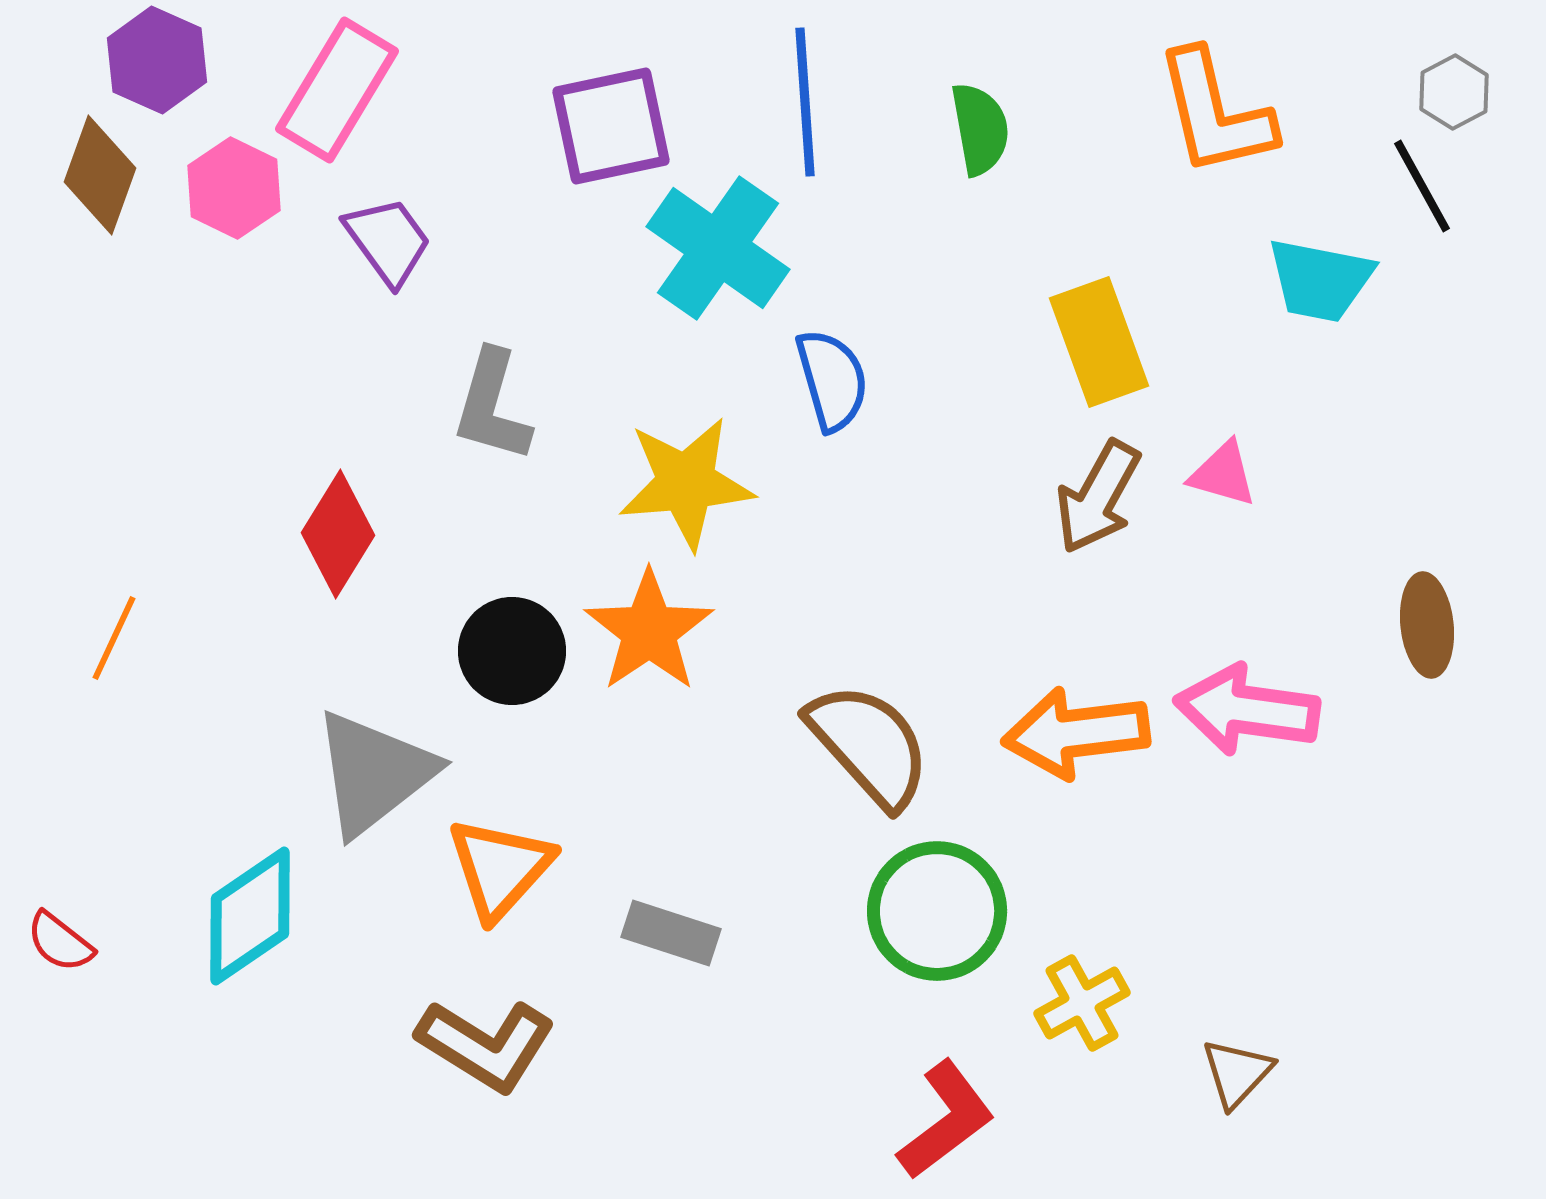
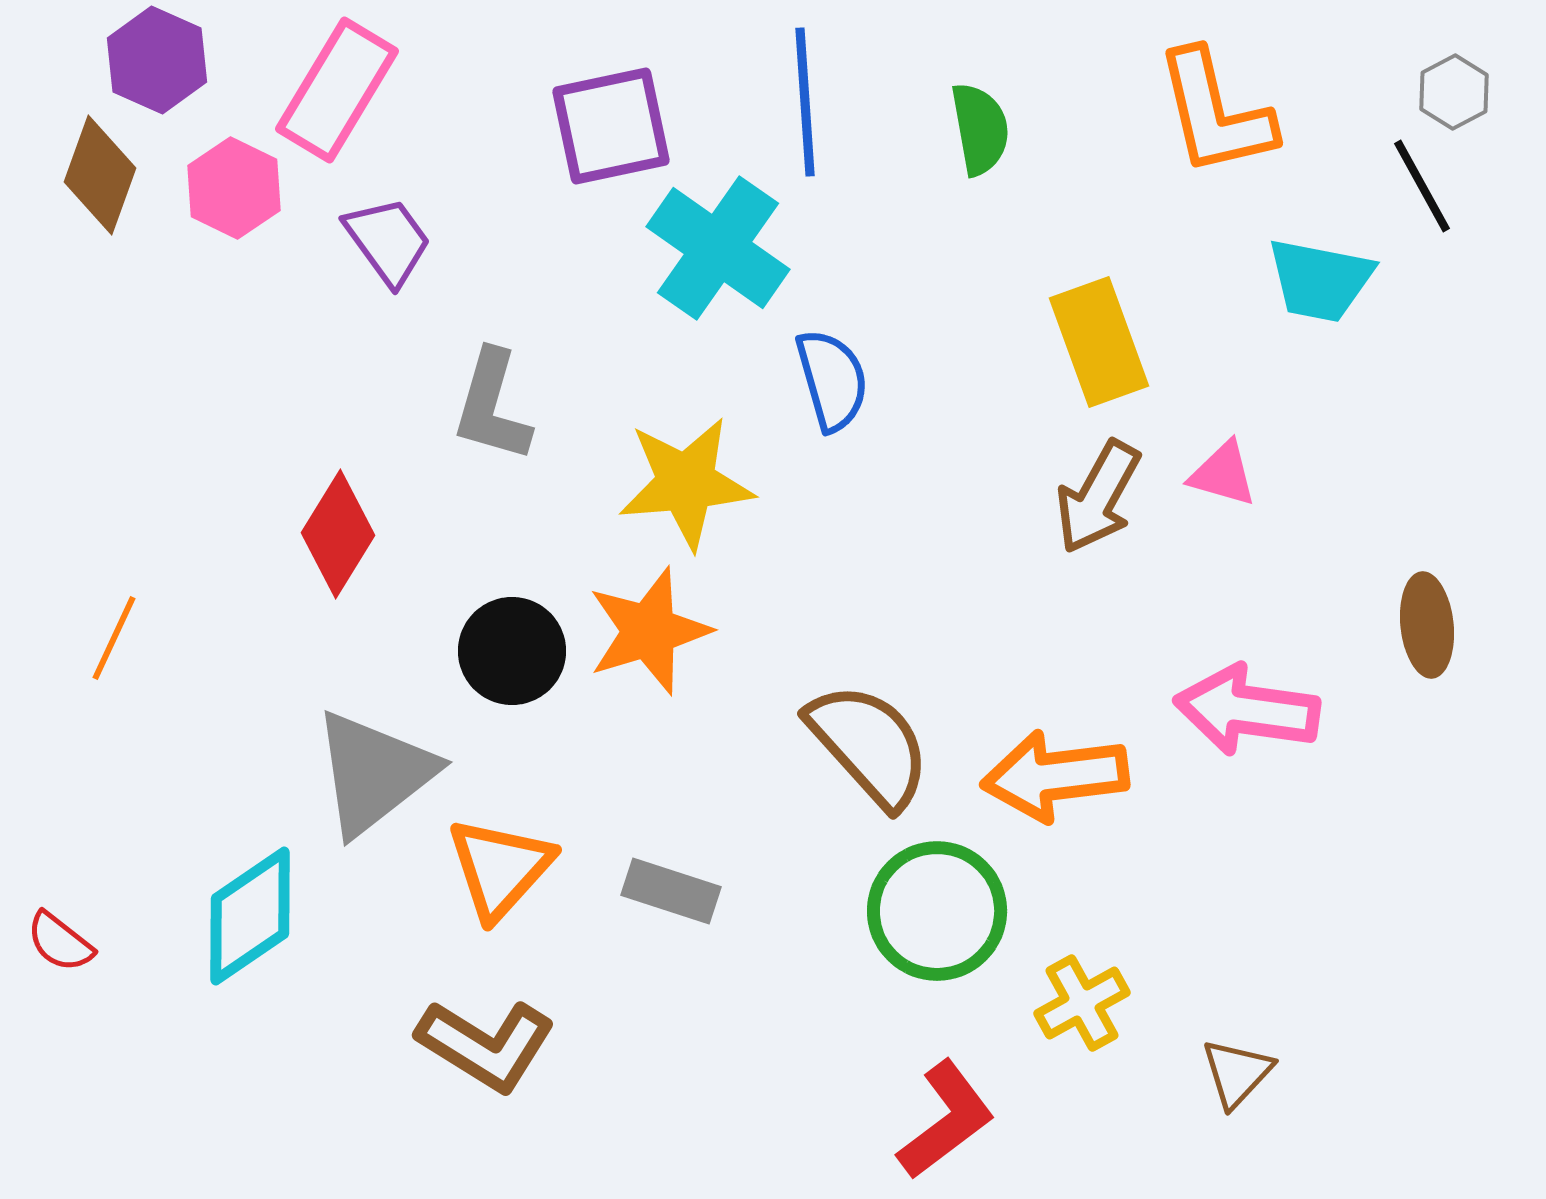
orange star: rotated 17 degrees clockwise
orange arrow: moved 21 px left, 43 px down
gray rectangle: moved 42 px up
